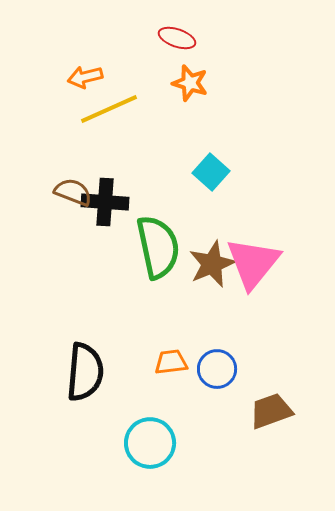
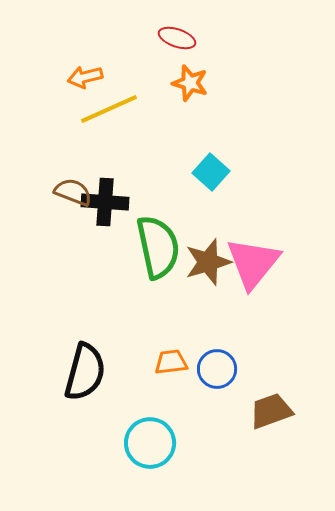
brown star: moved 4 px left, 2 px up; rotated 6 degrees clockwise
black semicircle: rotated 10 degrees clockwise
